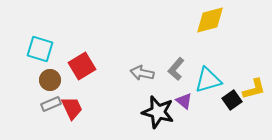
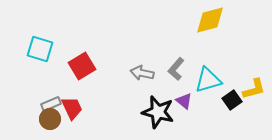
brown circle: moved 39 px down
